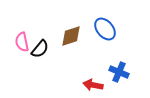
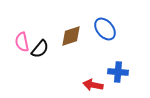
blue cross: moved 1 px left; rotated 18 degrees counterclockwise
